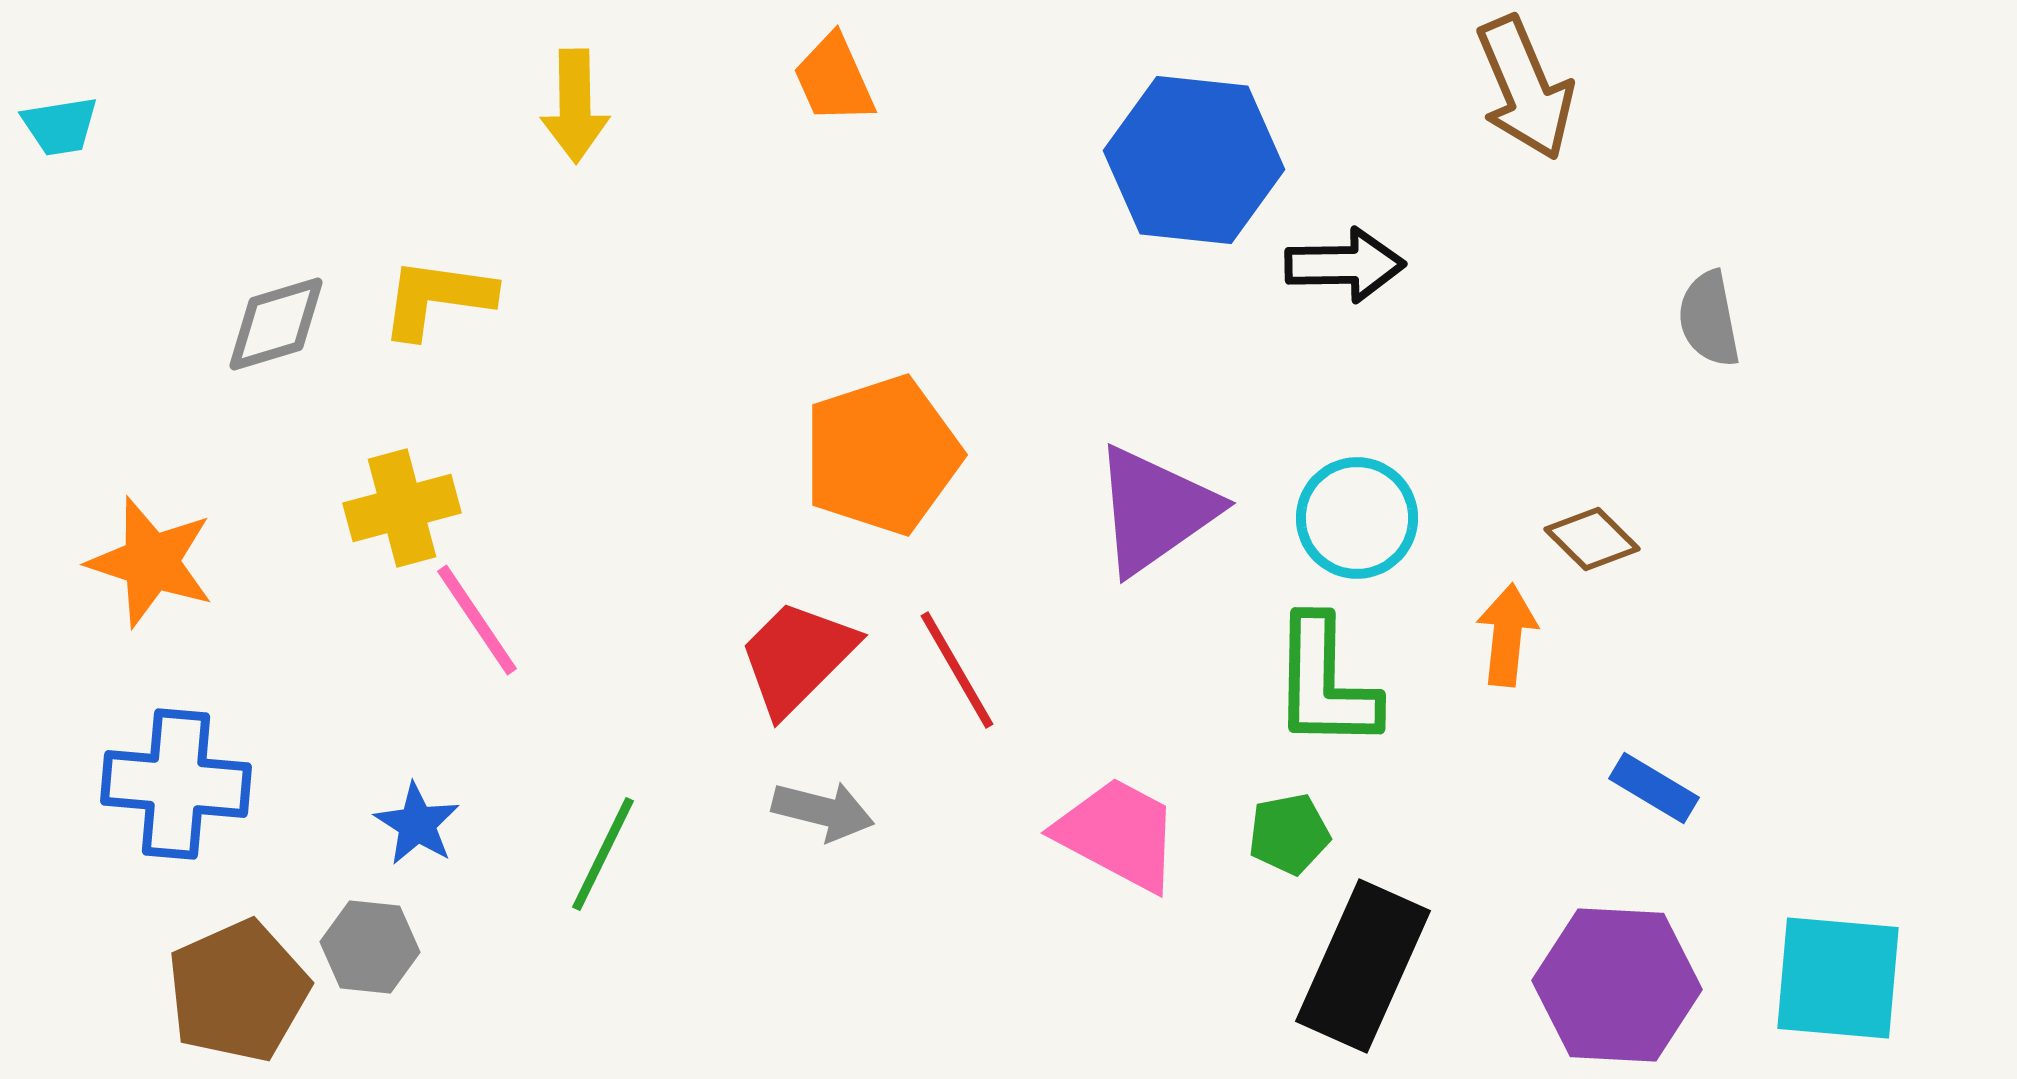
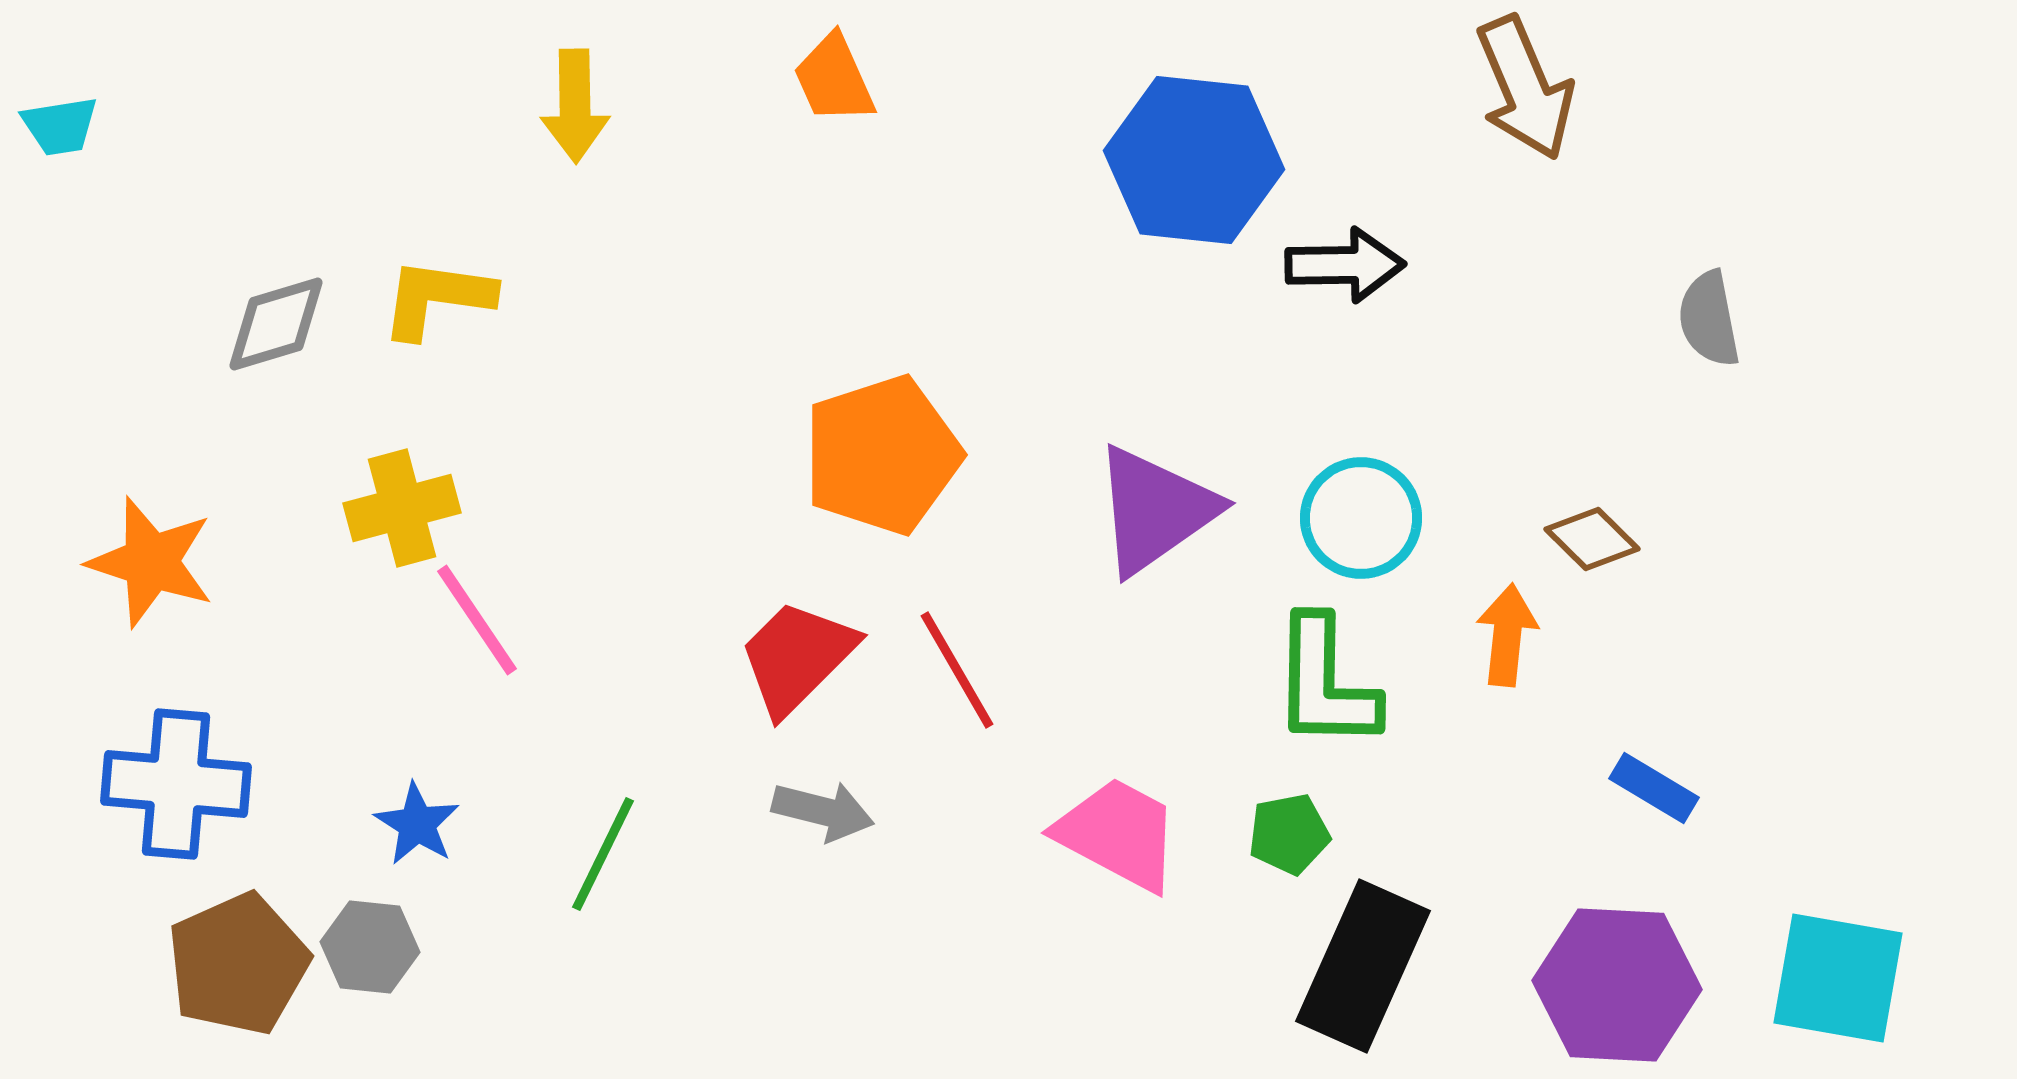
cyan circle: moved 4 px right
cyan square: rotated 5 degrees clockwise
brown pentagon: moved 27 px up
